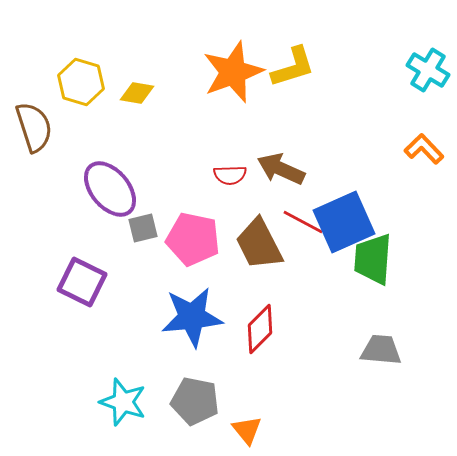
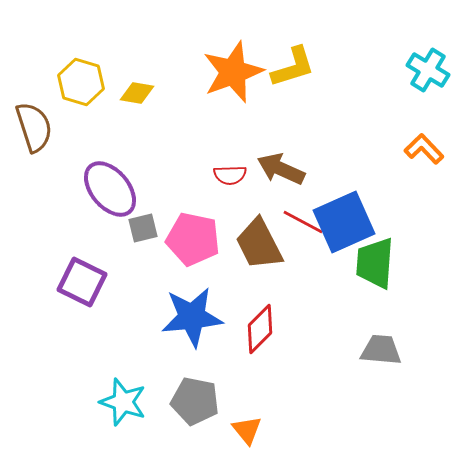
green trapezoid: moved 2 px right, 4 px down
